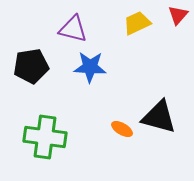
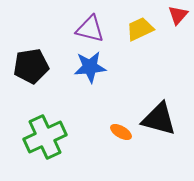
yellow trapezoid: moved 3 px right, 6 px down
purple triangle: moved 17 px right
blue star: rotated 8 degrees counterclockwise
black triangle: moved 2 px down
orange ellipse: moved 1 px left, 3 px down
green cross: rotated 33 degrees counterclockwise
